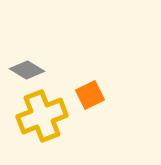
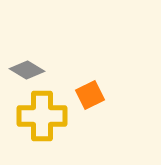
yellow cross: rotated 21 degrees clockwise
